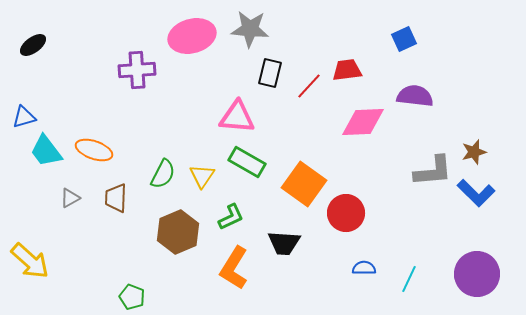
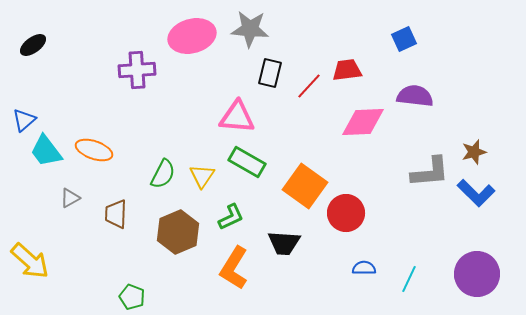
blue triangle: moved 3 px down; rotated 25 degrees counterclockwise
gray L-shape: moved 3 px left, 1 px down
orange square: moved 1 px right, 2 px down
brown trapezoid: moved 16 px down
